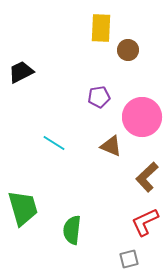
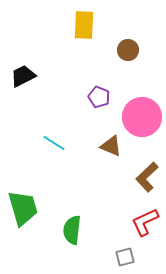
yellow rectangle: moved 17 px left, 3 px up
black trapezoid: moved 2 px right, 4 px down
purple pentagon: rotated 30 degrees clockwise
gray square: moved 4 px left, 2 px up
